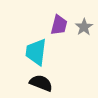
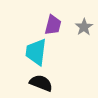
purple trapezoid: moved 6 px left
